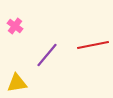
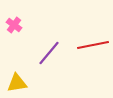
pink cross: moved 1 px left, 1 px up
purple line: moved 2 px right, 2 px up
